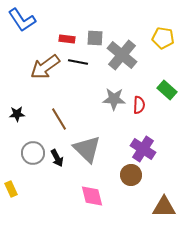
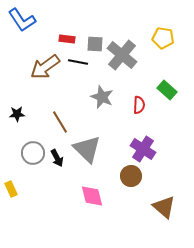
gray square: moved 6 px down
gray star: moved 12 px left, 2 px up; rotated 20 degrees clockwise
brown line: moved 1 px right, 3 px down
brown circle: moved 1 px down
brown triangle: rotated 40 degrees clockwise
